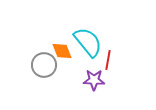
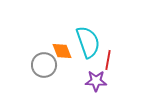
cyan semicircle: rotated 20 degrees clockwise
purple star: moved 2 px right, 1 px down
